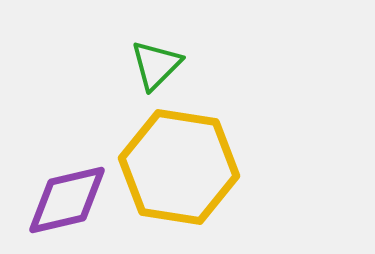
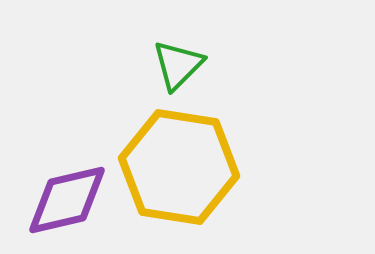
green triangle: moved 22 px right
